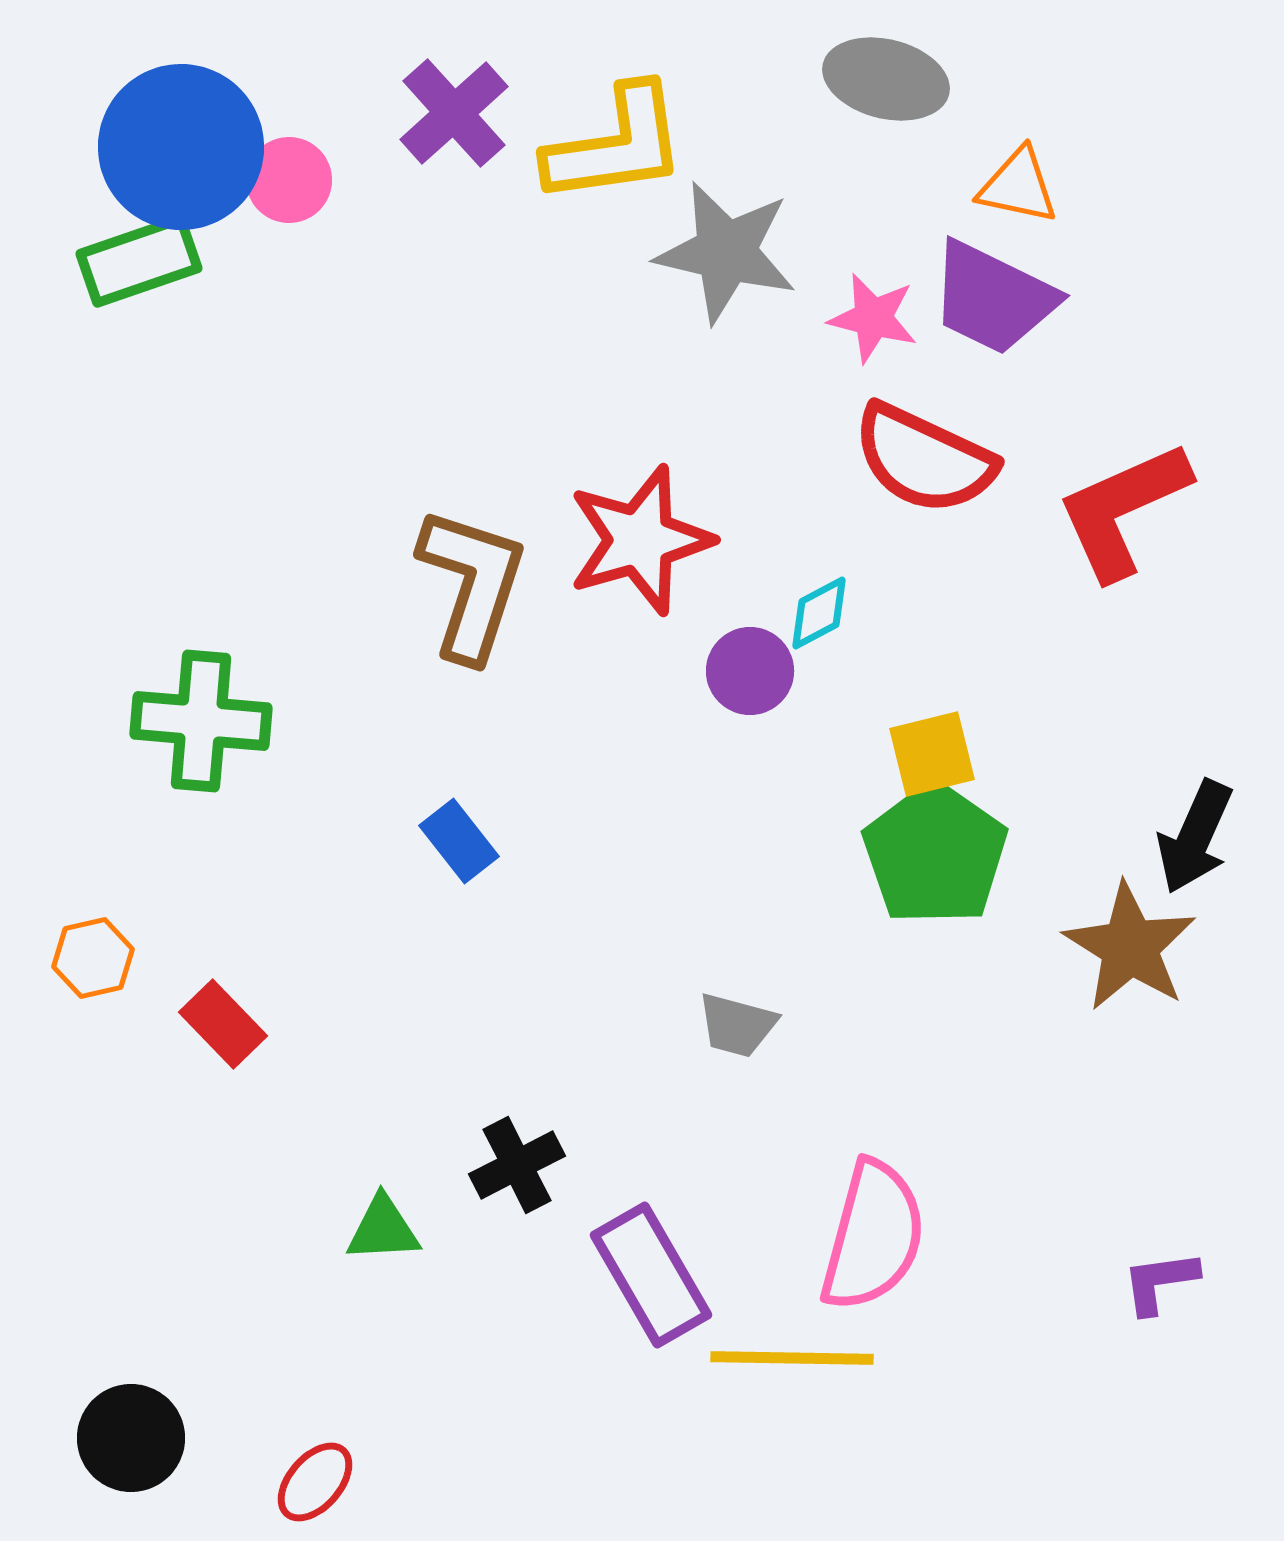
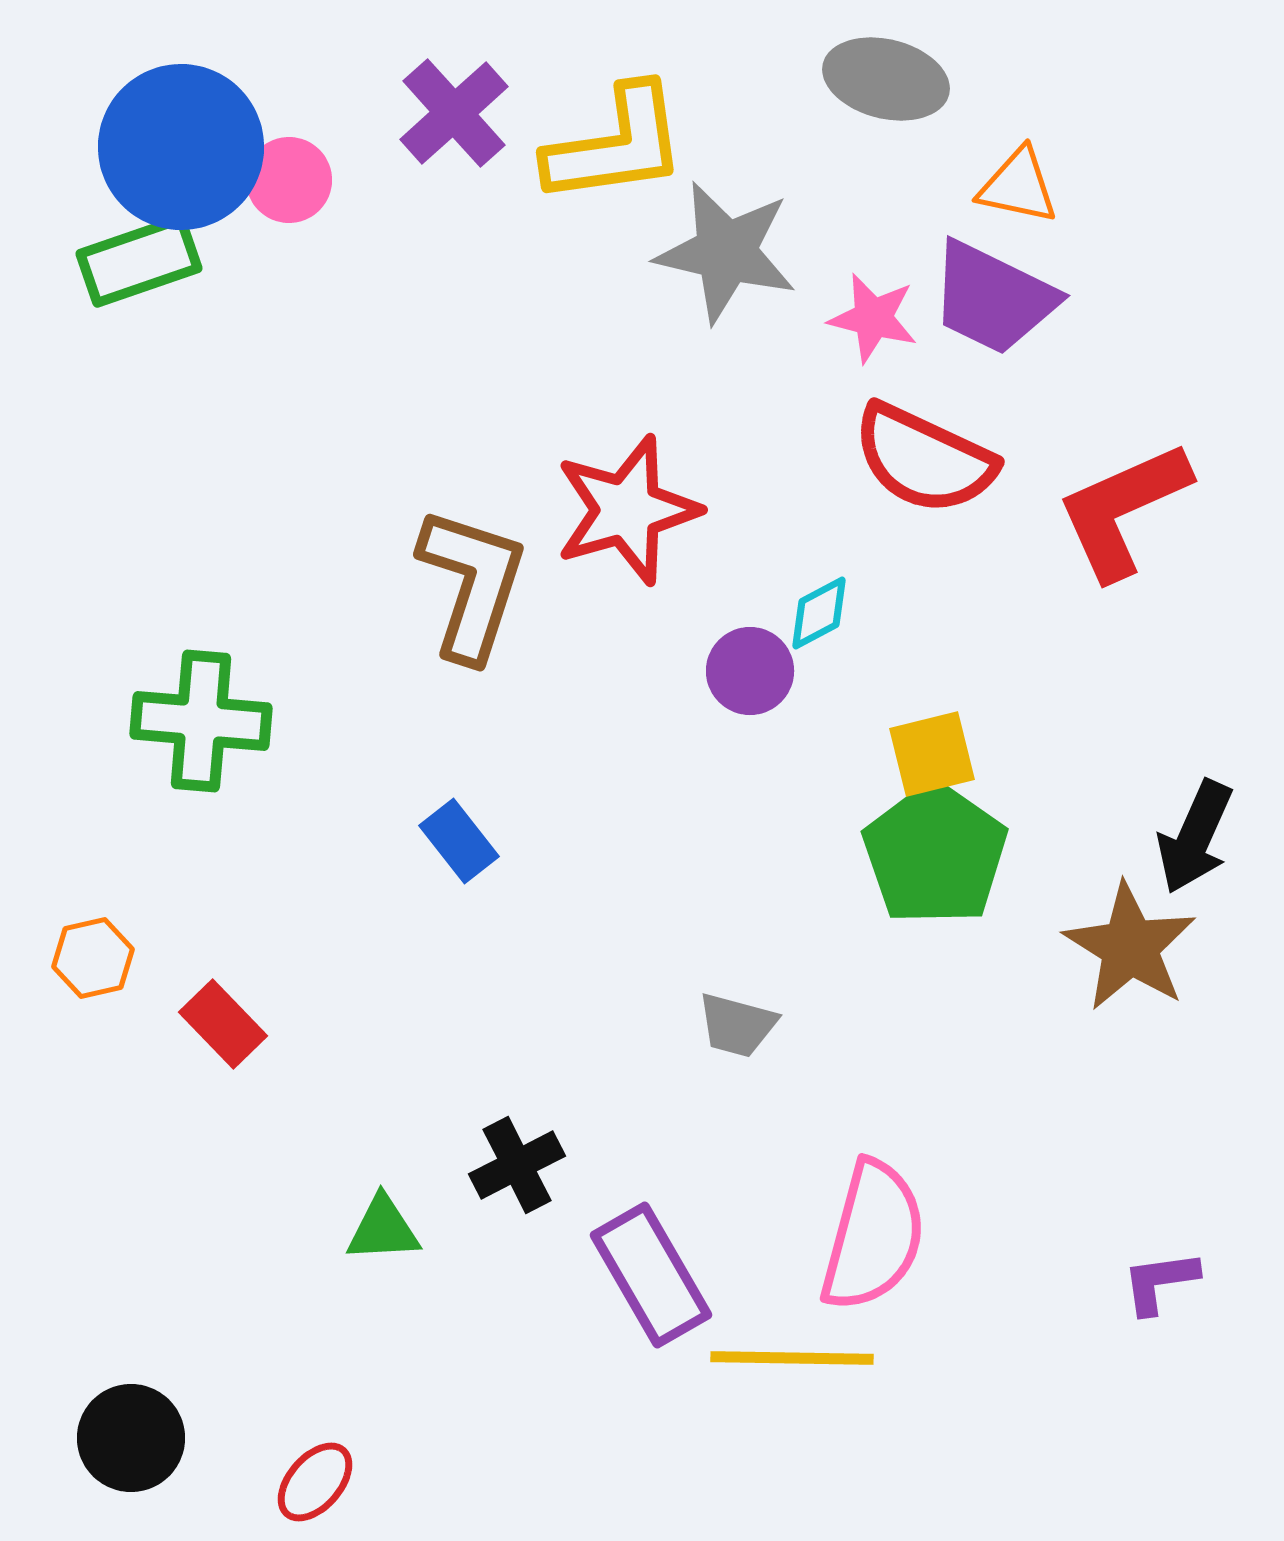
red star: moved 13 px left, 30 px up
